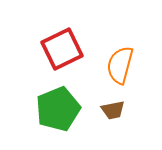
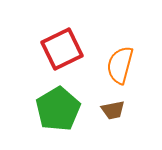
green pentagon: rotated 9 degrees counterclockwise
